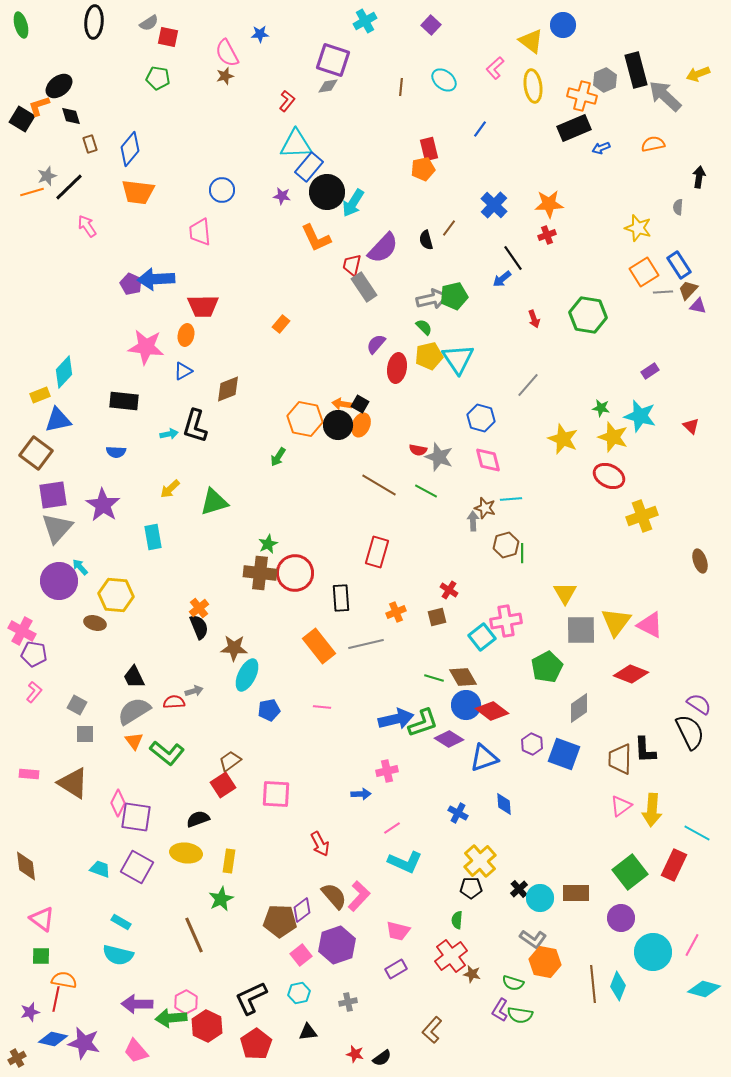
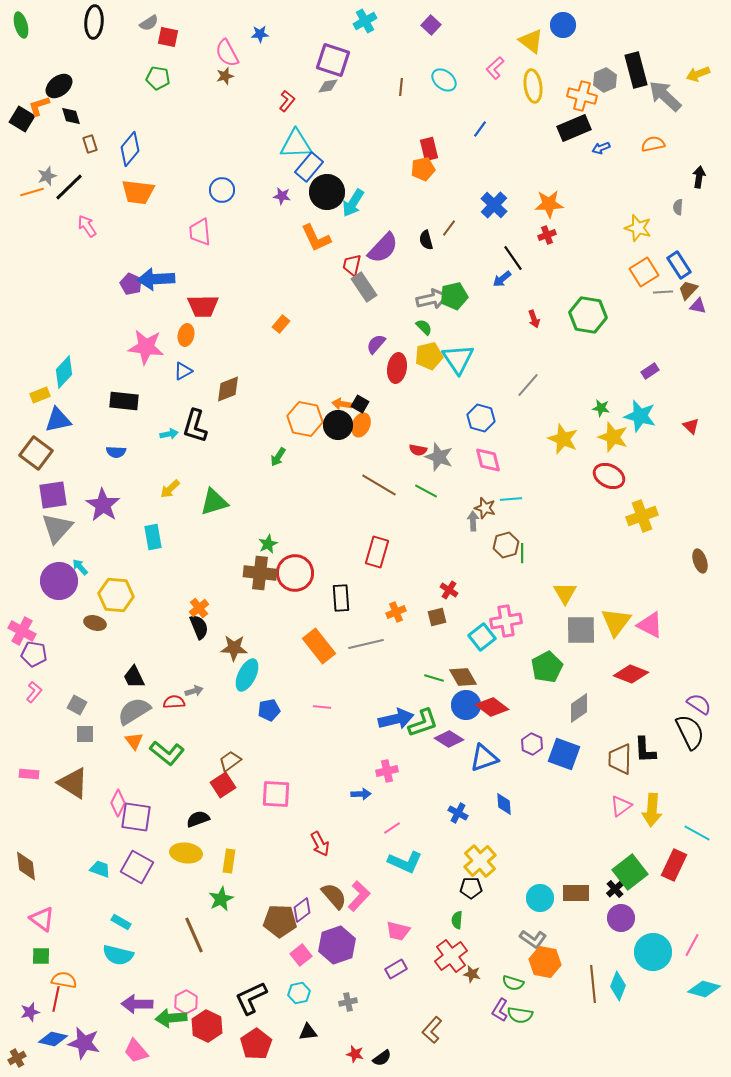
red diamond at (492, 711): moved 4 px up
black cross at (519, 889): moved 96 px right
